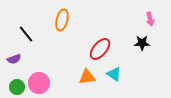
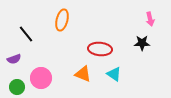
red ellipse: rotated 55 degrees clockwise
orange triangle: moved 4 px left, 3 px up; rotated 30 degrees clockwise
pink circle: moved 2 px right, 5 px up
